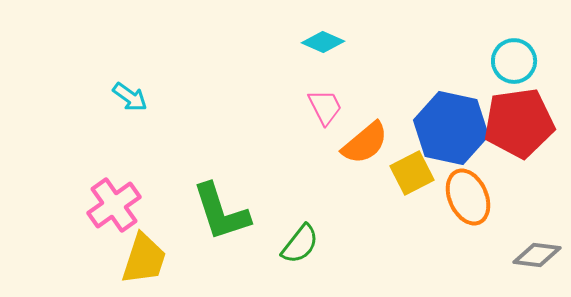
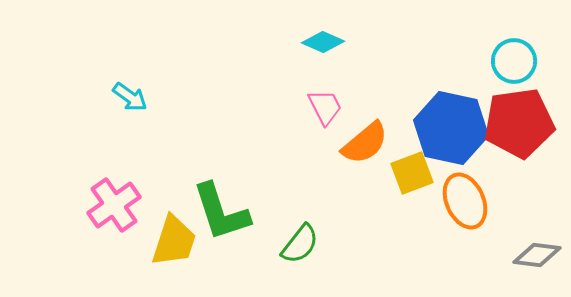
yellow square: rotated 6 degrees clockwise
orange ellipse: moved 3 px left, 4 px down
yellow trapezoid: moved 30 px right, 18 px up
